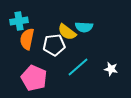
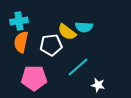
orange semicircle: moved 6 px left, 3 px down
white pentagon: moved 3 px left
white star: moved 13 px left, 16 px down
pink pentagon: rotated 25 degrees counterclockwise
